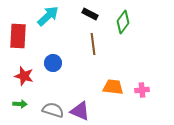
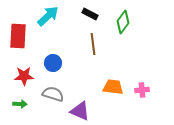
red star: rotated 18 degrees counterclockwise
gray semicircle: moved 16 px up
